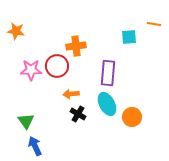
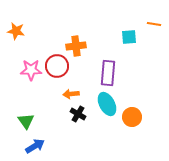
blue arrow: rotated 84 degrees clockwise
